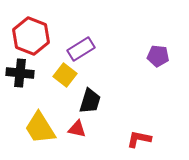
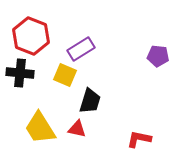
yellow square: rotated 15 degrees counterclockwise
